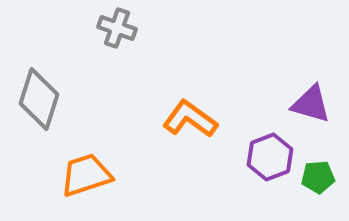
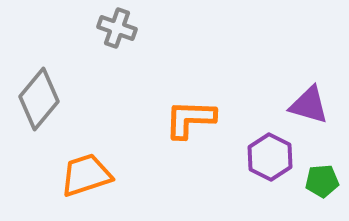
gray diamond: rotated 22 degrees clockwise
purple triangle: moved 2 px left, 1 px down
orange L-shape: rotated 34 degrees counterclockwise
purple hexagon: rotated 12 degrees counterclockwise
green pentagon: moved 4 px right, 4 px down
